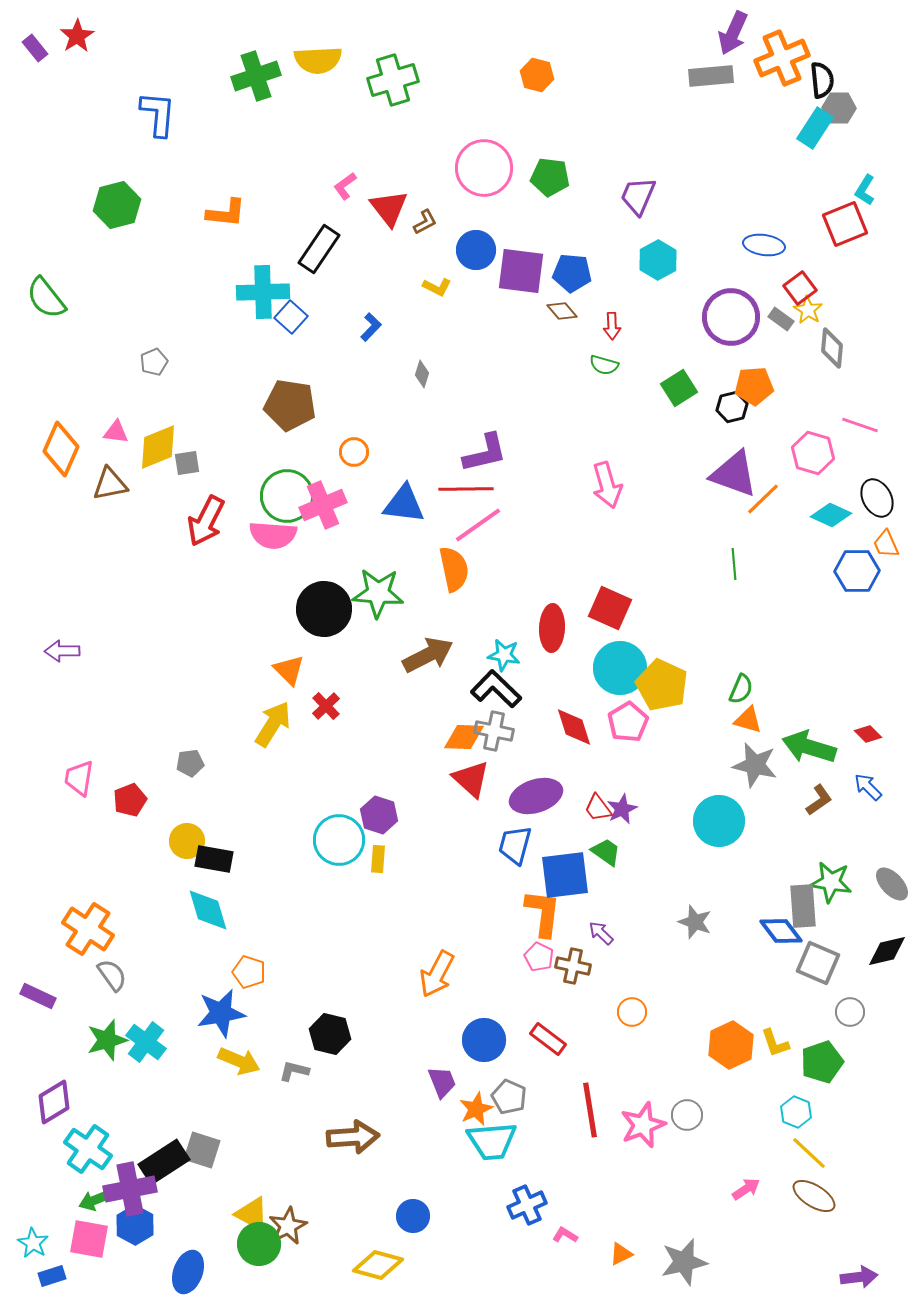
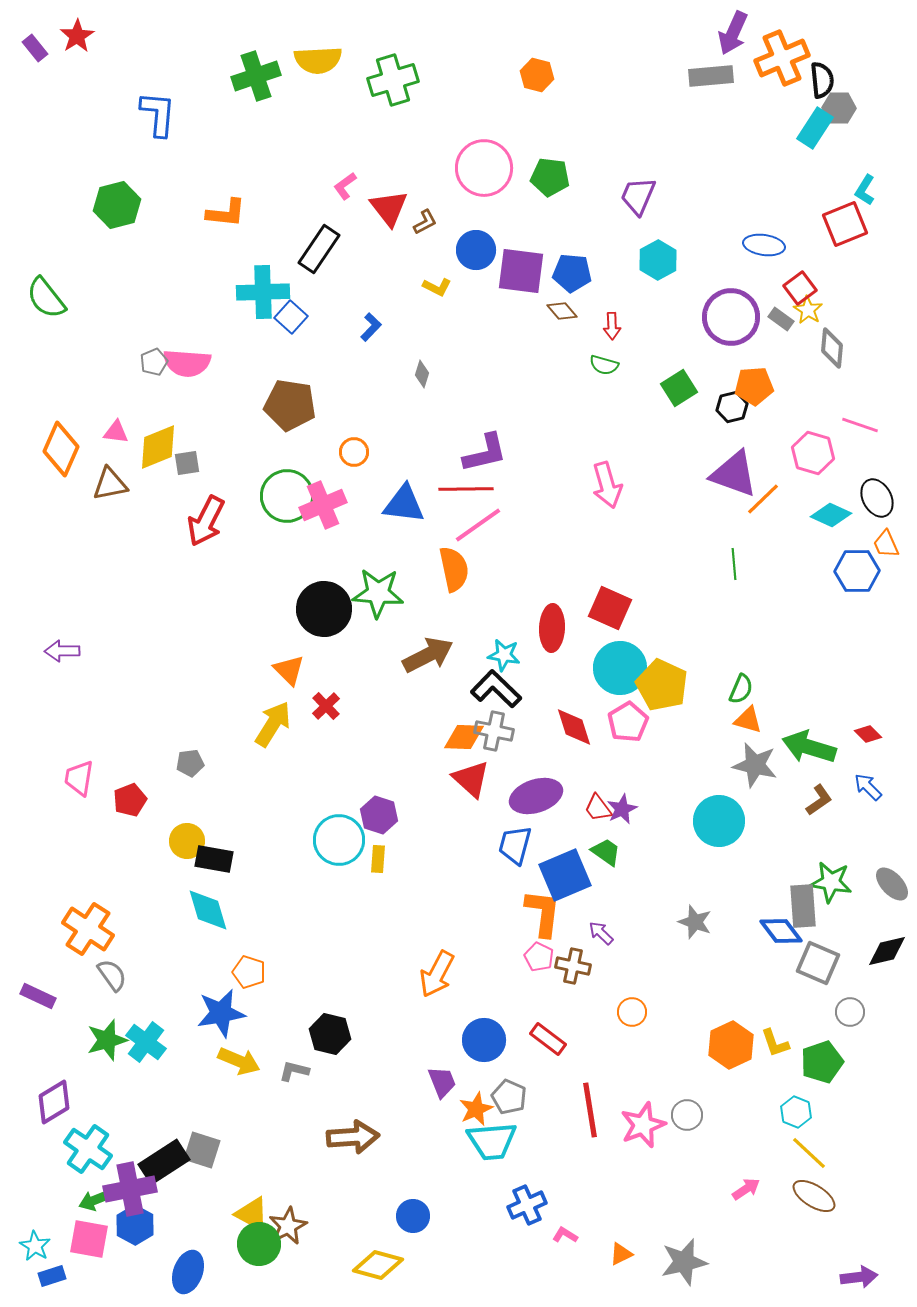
pink semicircle at (273, 535): moved 86 px left, 172 px up
blue square at (565, 875): rotated 16 degrees counterclockwise
cyan star at (33, 1243): moved 2 px right, 3 px down
